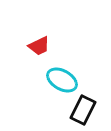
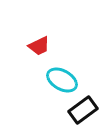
black rectangle: rotated 28 degrees clockwise
